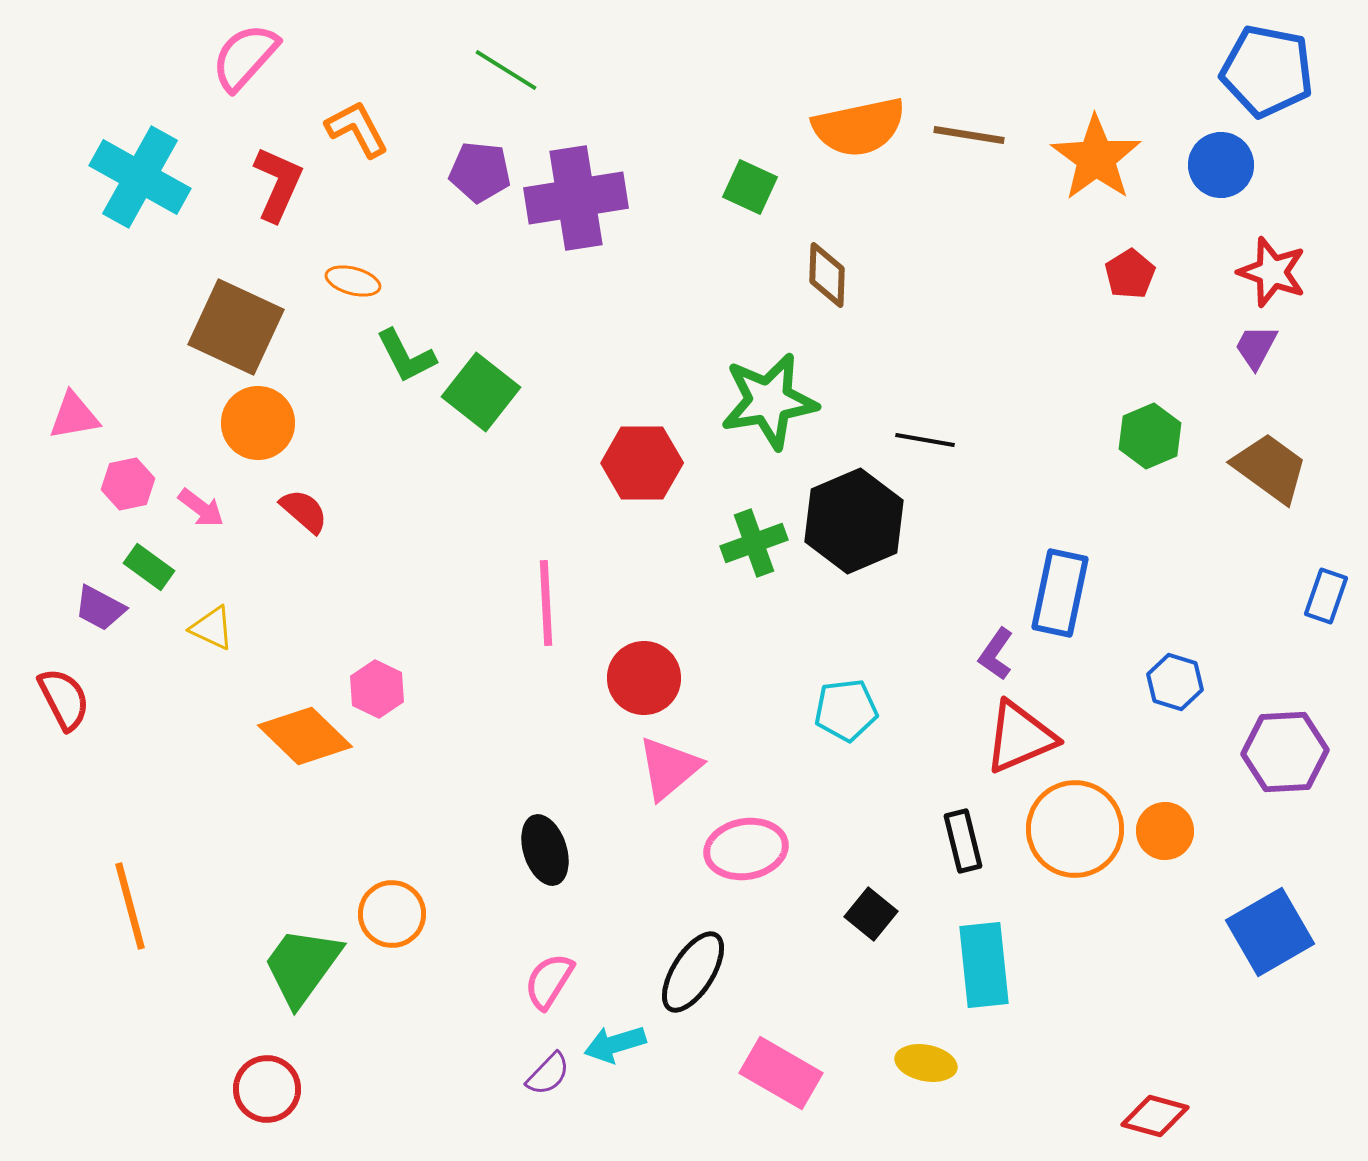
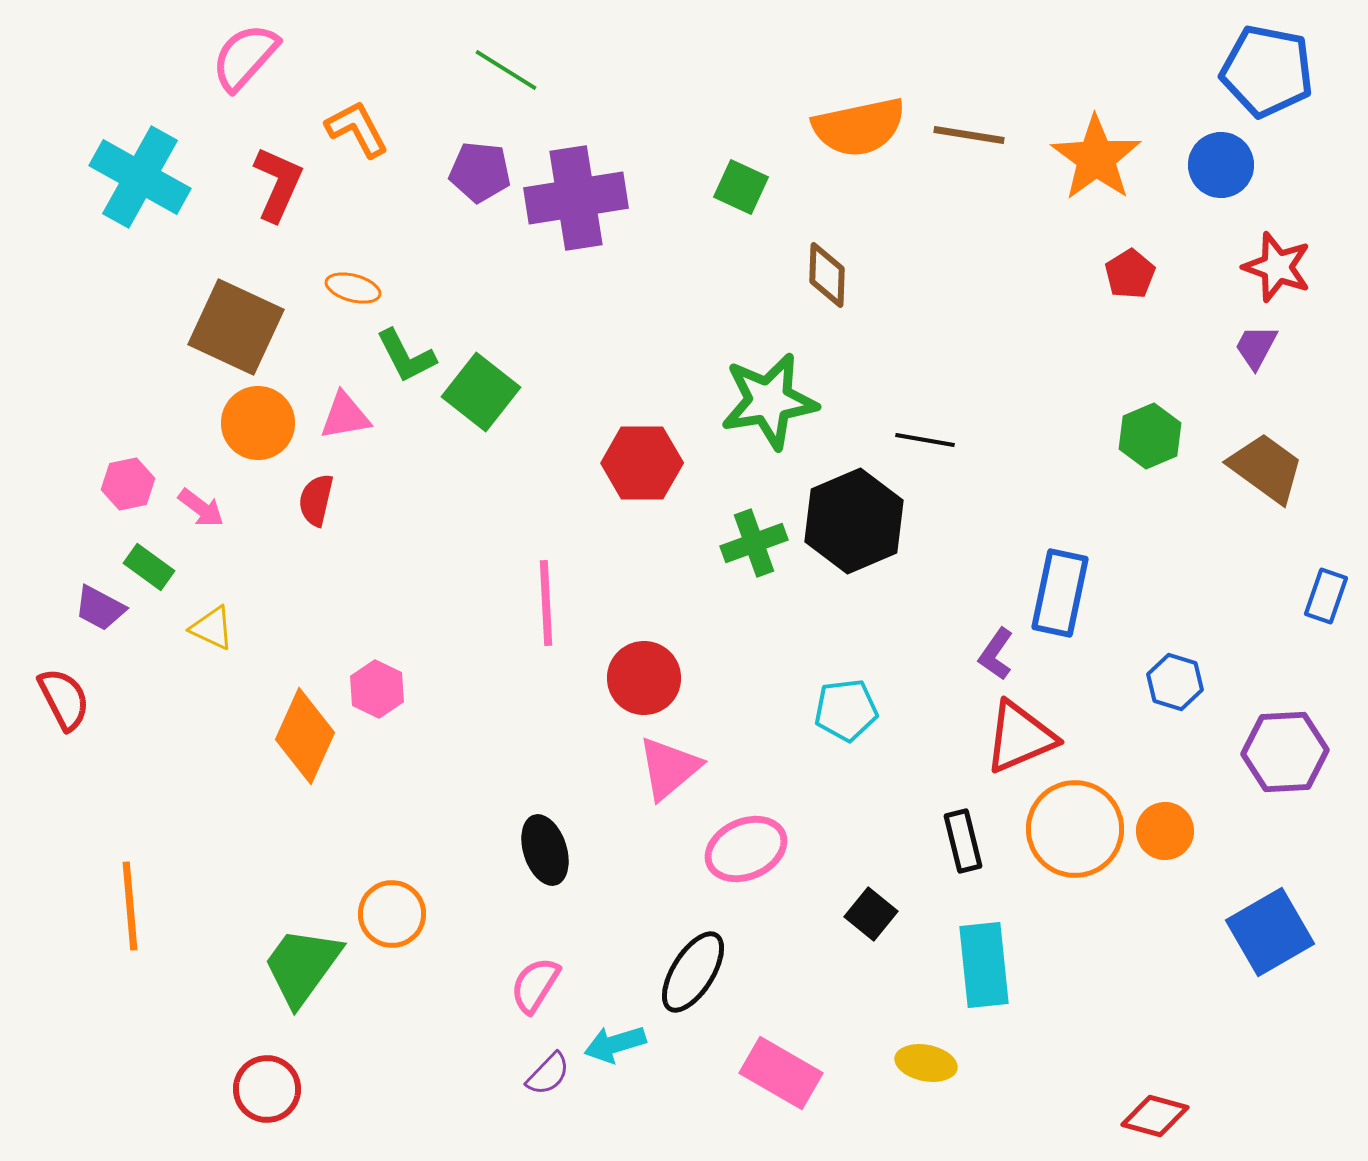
green square at (750, 187): moved 9 px left
red star at (1272, 272): moved 5 px right, 5 px up
orange ellipse at (353, 281): moved 7 px down
pink triangle at (74, 416): moved 271 px right
brown trapezoid at (1270, 468): moved 4 px left
red semicircle at (304, 511): moved 12 px right, 11 px up; rotated 118 degrees counterclockwise
orange diamond at (305, 736): rotated 70 degrees clockwise
pink ellipse at (746, 849): rotated 14 degrees counterclockwise
orange line at (130, 906): rotated 10 degrees clockwise
pink semicircle at (549, 981): moved 14 px left, 4 px down
